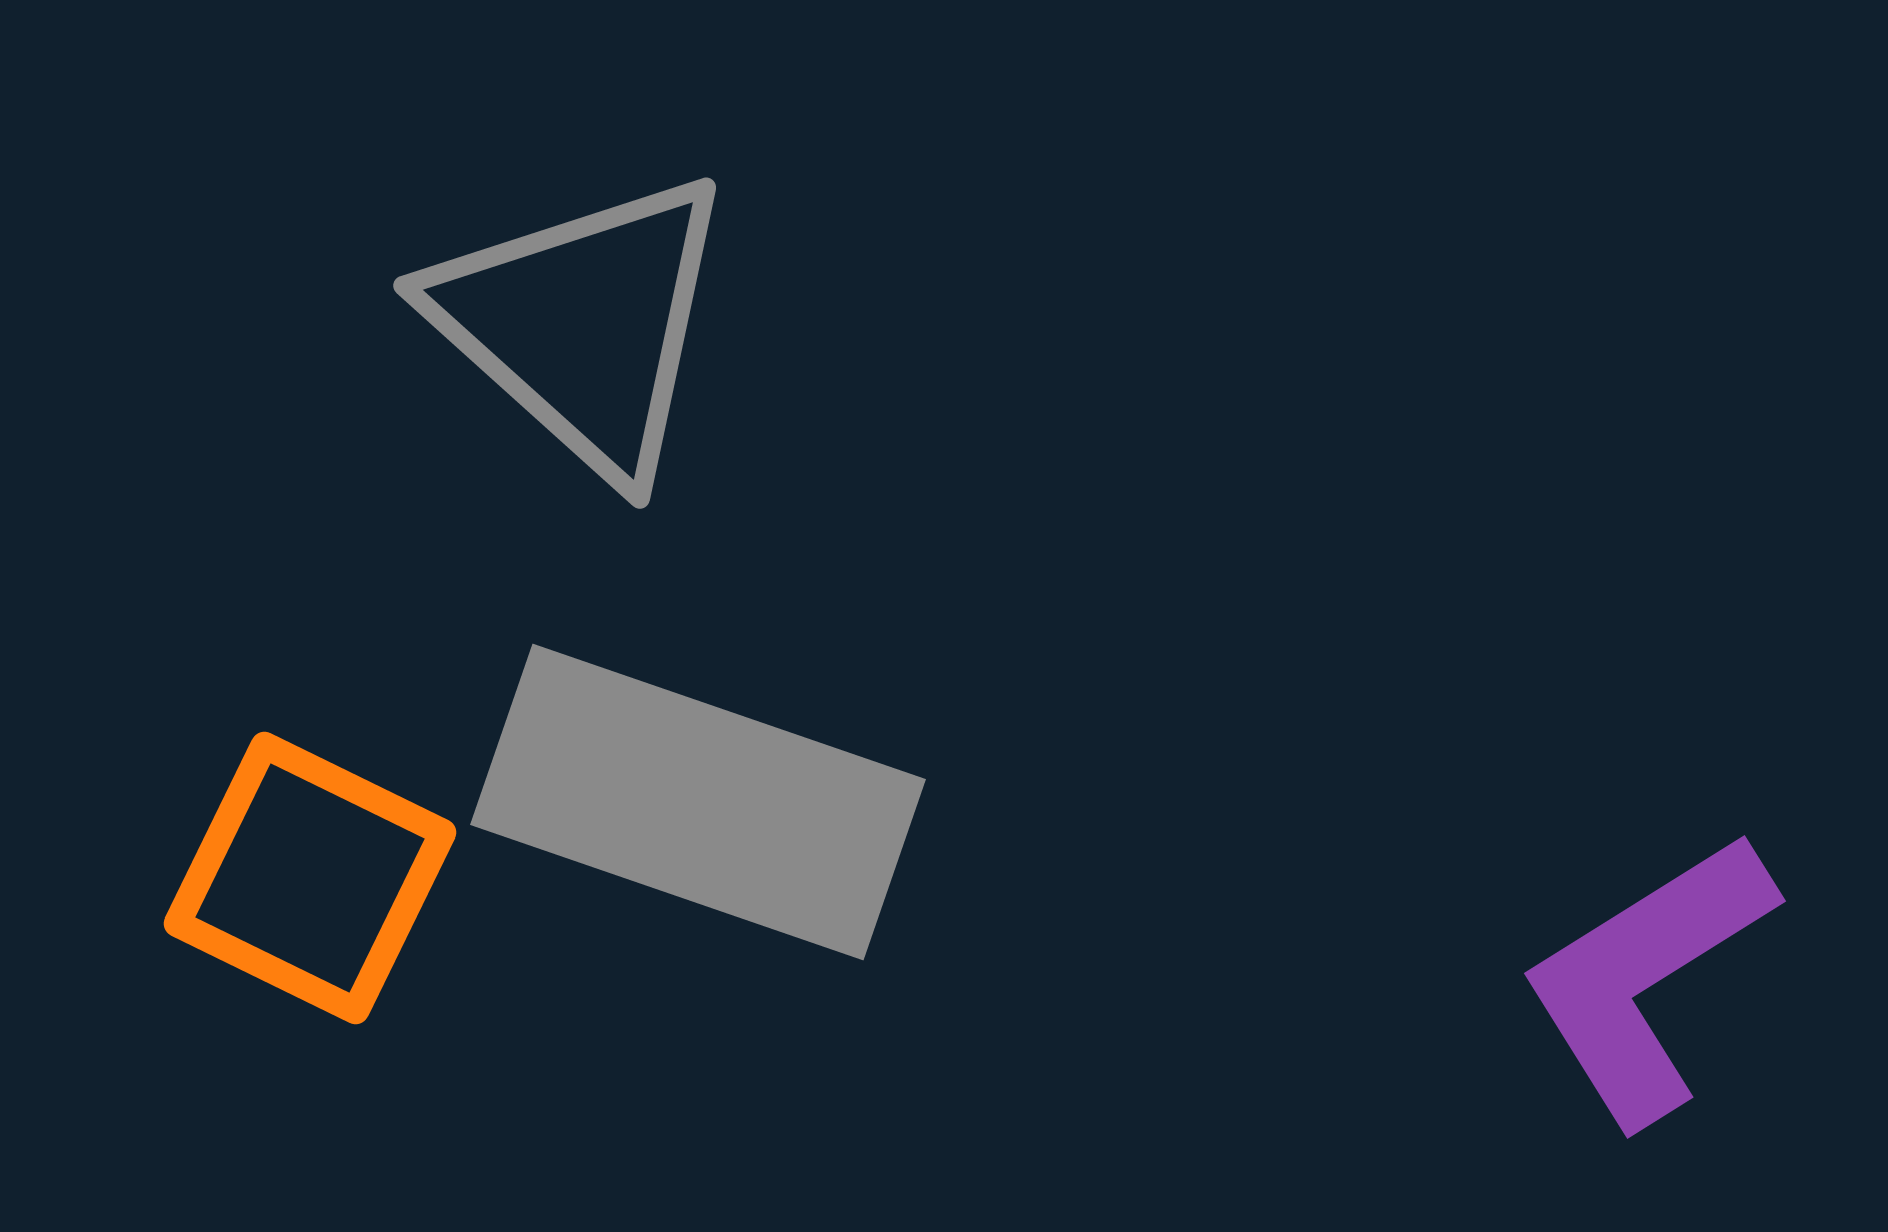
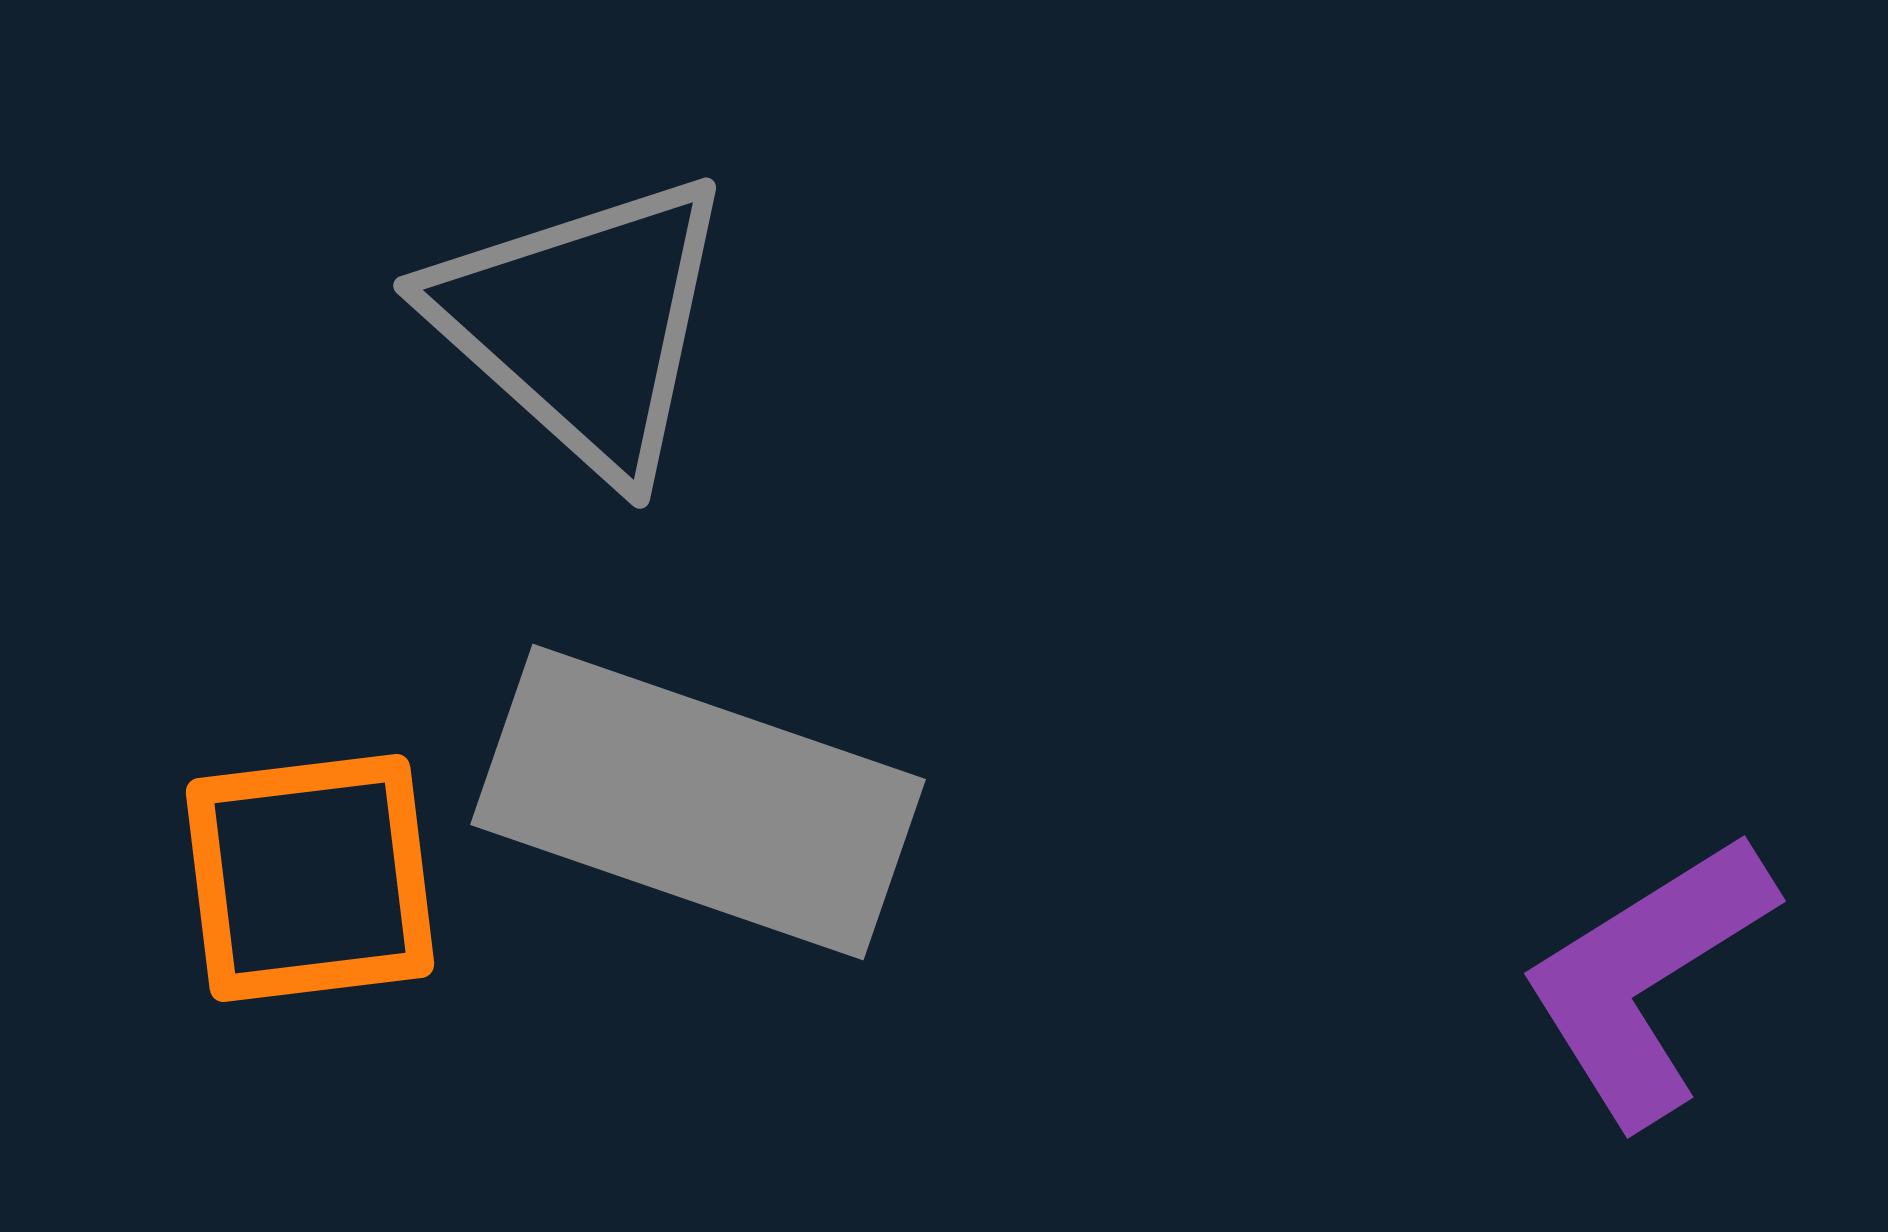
orange square: rotated 33 degrees counterclockwise
